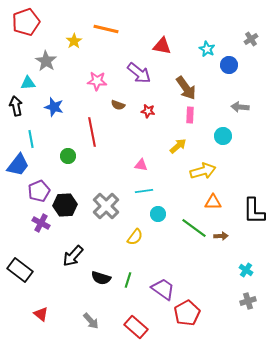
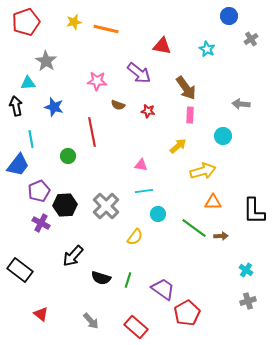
yellow star at (74, 41): moved 19 px up; rotated 21 degrees clockwise
blue circle at (229, 65): moved 49 px up
gray arrow at (240, 107): moved 1 px right, 3 px up
